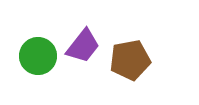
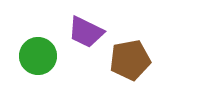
purple trapezoid: moved 3 px right, 14 px up; rotated 78 degrees clockwise
